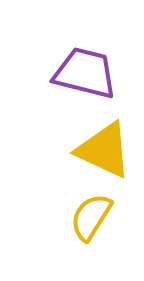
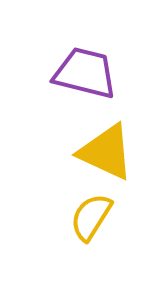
yellow triangle: moved 2 px right, 2 px down
